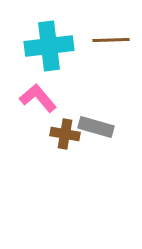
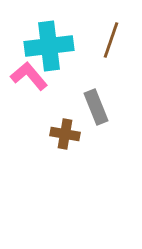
brown line: rotated 69 degrees counterclockwise
pink L-shape: moved 9 px left, 22 px up
gray rectangle: moved 20 px up; rotated 52 degrees clockwise
